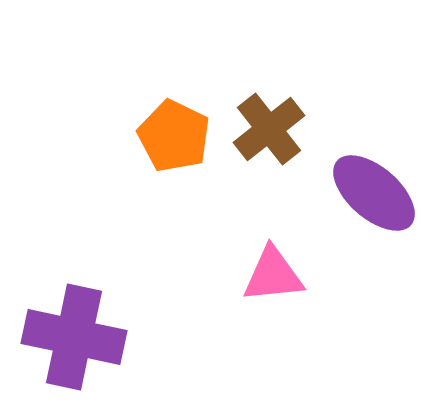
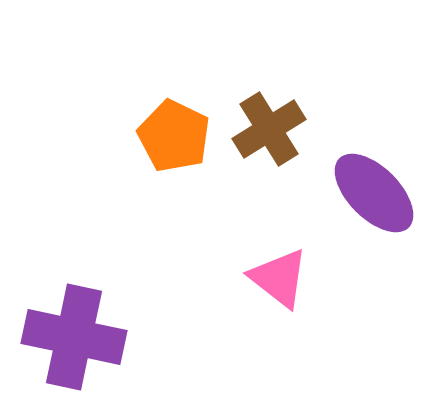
brown cross: rotated 6 degrees clockwise
purple ellipse: rotated 4 degrees clockwise
pink triangle: moved 6 px right, 3 px down; rotated 44 degrees clockwise
